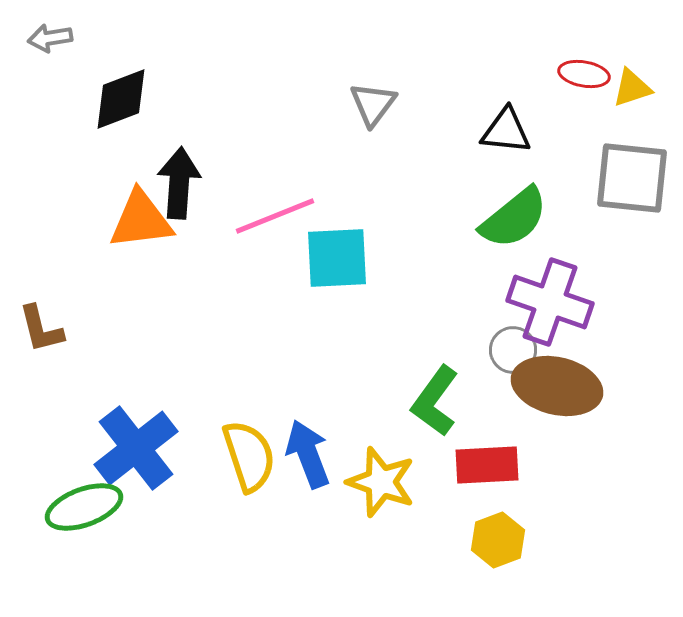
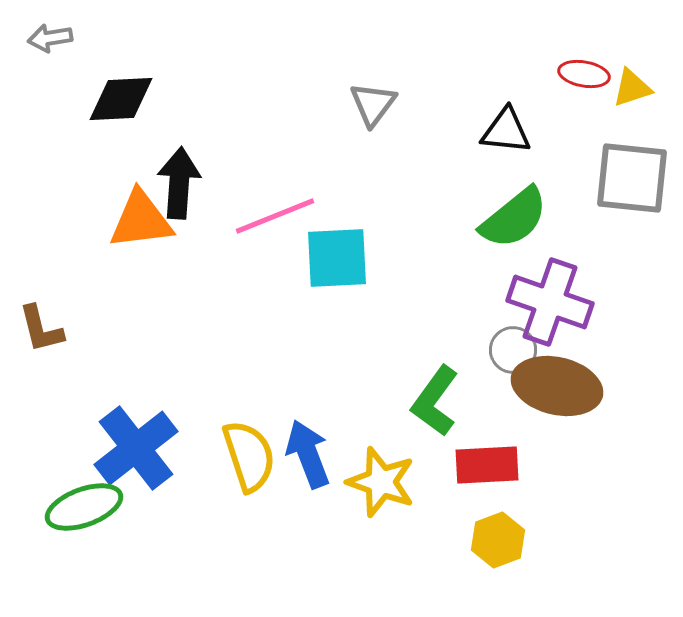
black diamond: rotated 18 degrees clockwise
